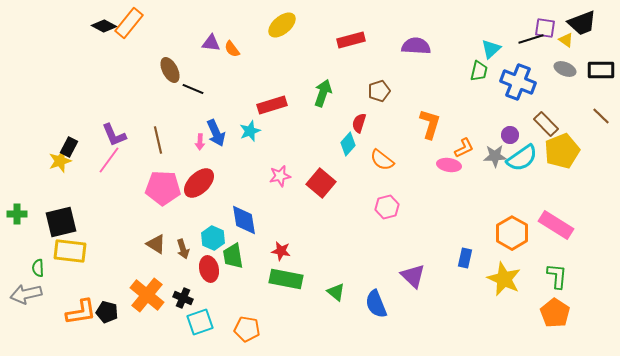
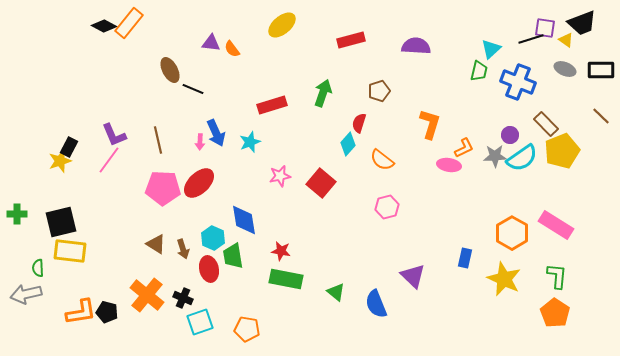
cyan star at (250, 131): moved 11 px down
